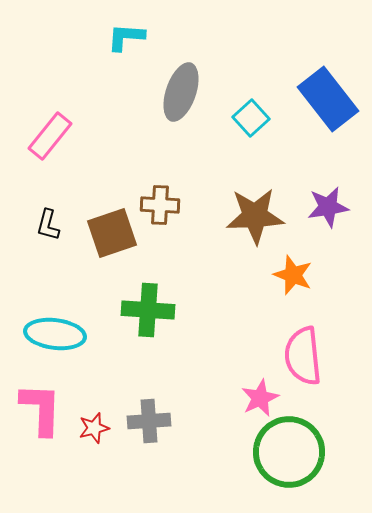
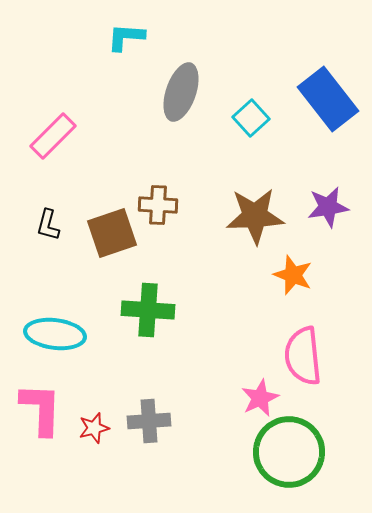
pink rectangle: moved 3 px right; rotated 6 degrees clockwise
brown cross: moved 2 px left
